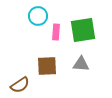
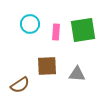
cyan circle: moved 8 px left, 8 px down
gray triangle: moved 4 px left, 10 px down
